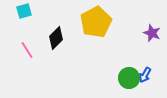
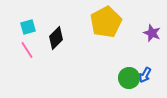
cyan square: moved 4 px right, 16 px down
yellow pentagon: moved 10 px right
